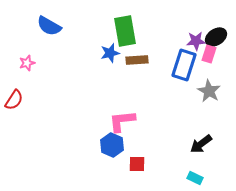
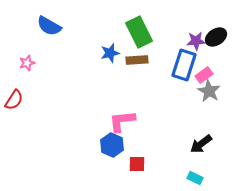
green rectangle: moved 14 px right, 1 px down; rotated 16 degrees counterclockwise
pink rectangle: moved 5 px left, 21 px down; rotated 36 degrees clockwise
